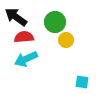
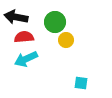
black arrow: rotated 25 degrees counterclockwise
cyan square: moved 1 px left, 1 px down
